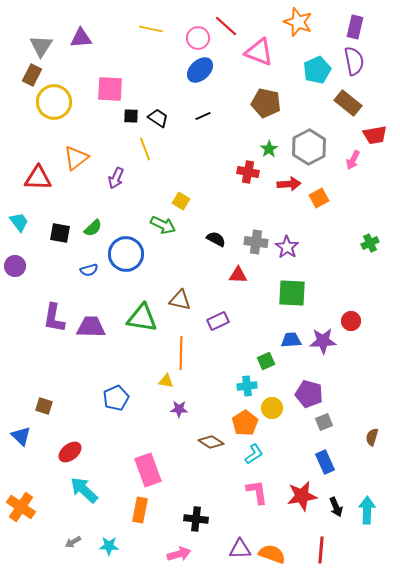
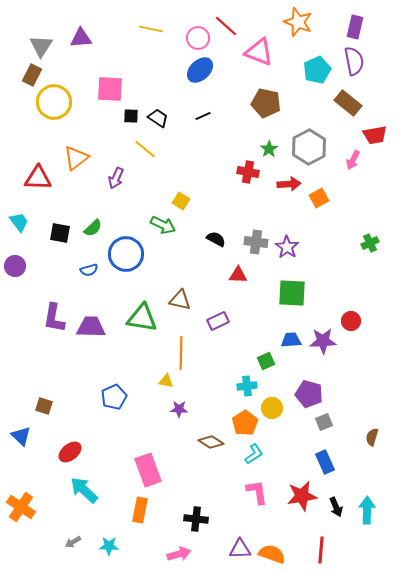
yellow line at (145, 149): rotated 30 degrees counterclockwise
blue pentagon at (116, 398): moved 2 px left, 1 px up
